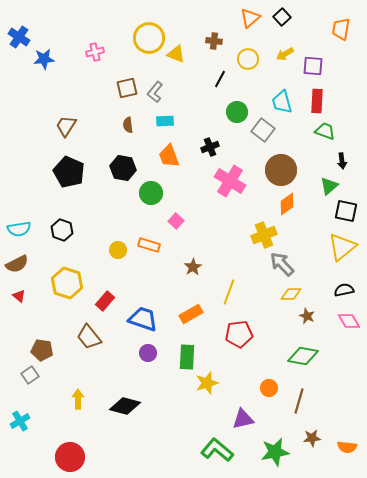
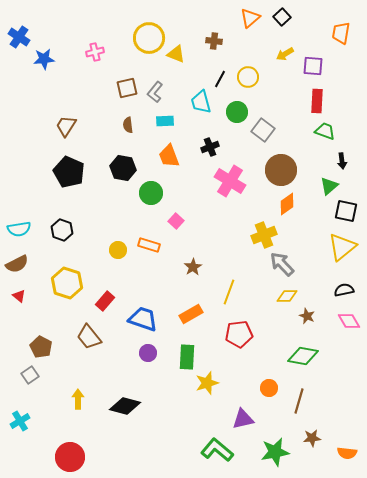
orange trapezoid at (341, 29): moved 4 px down
yellow circle at (248, 59): moved 18 px down
cyan trapezoid at (282, 102): moved 81 px left
yellow diamond at (291, 294): moved 4 px left, 2 px down
brown pentagon at (42, 350): moved 1 px left, 3 px up; rotated 20 degrees clockwise
orange semicircle at (347, 447): moved 6 px down
